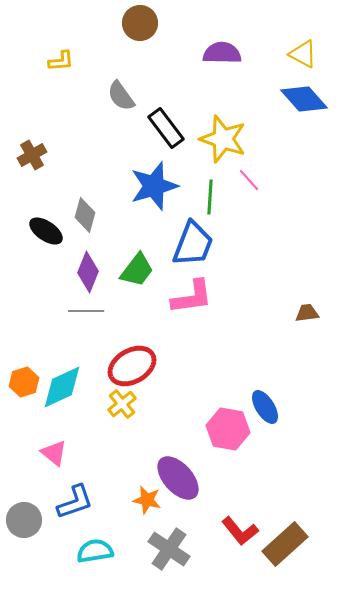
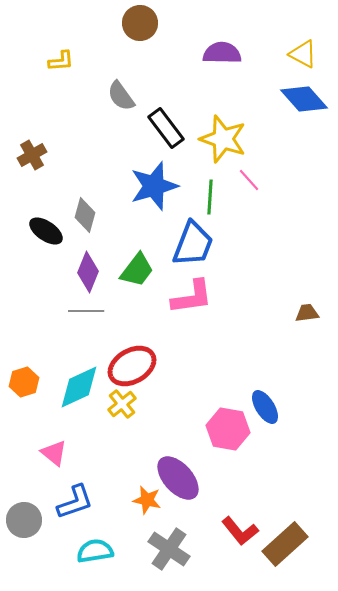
cyan diamond: moved 17 px right
